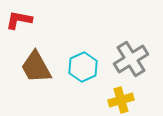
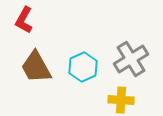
red L-shape: moved 5 px right; rotated 72 degrees counterclockwise
yellow cross: rotated 20 degrees clockwise
